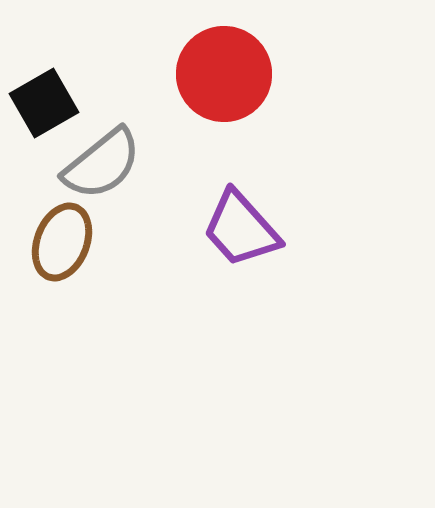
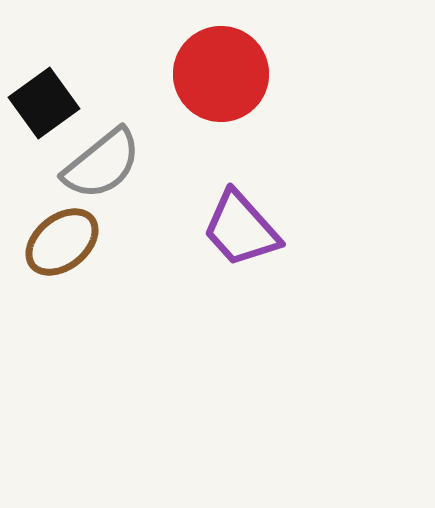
red circle: moved 3 px left
black square: rotated 6 degrees counterclockwise
brown ellipse: rotated 30 degrees clockwise
